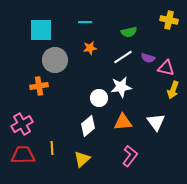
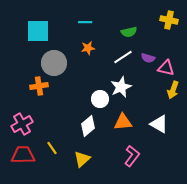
cyan square: moved 3 px left, 1 px down
orange star: moved 2 px left
gray circle: moved 1 px left, 3 px down
white star: rotated 15 degrees counterclockwise
white circle: moved 1 px right, 1 px down
white triangle: moved 3 px right, 2 px down; rotated 24 degrees counterclockwise
yellow line: rotated 32 degrees counterclockwise
pink L-shape: moved 2 px right
